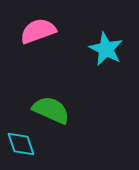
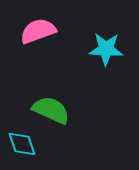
cyan star: rotated 24 degrees counterclockwise
cyan diamond: moved 1 px right
